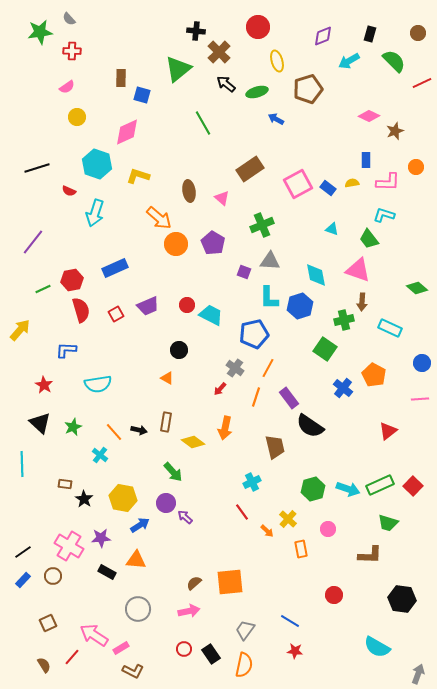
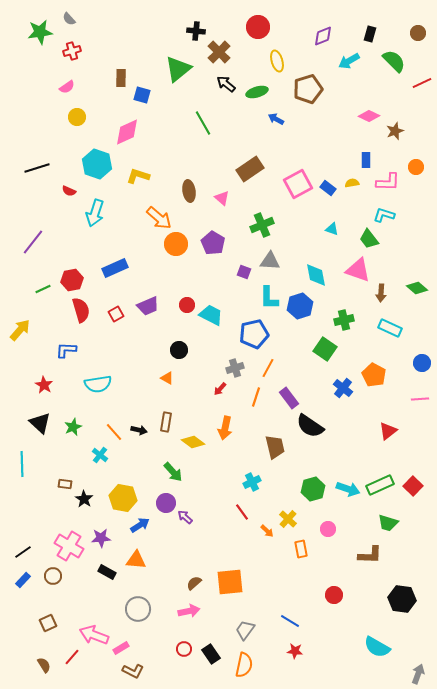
red cross at (72, 51): rotated 18 degrees counterclockwise
brown arrow at (362, 302): moved 19 px right, 9 px up
gray cross at (235, 368): rotated 36 degrees clockwise
pink arrow at (94, 635): rotated 12 degrees counterclockwise
